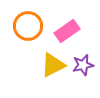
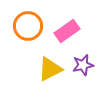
yellow triangle: moved 3 px left, 4 px down
